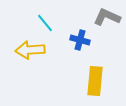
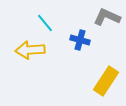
yellow rectangle: moved 11 px right; rotated 28 degrees clockwise
